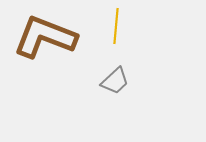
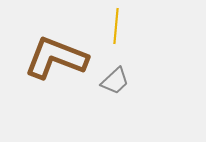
brown L-shape: moved 11 px right, 21 px down
